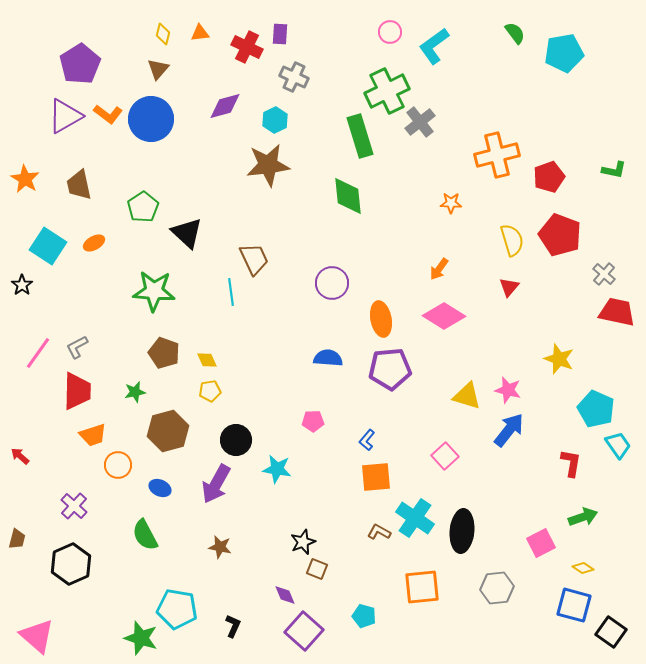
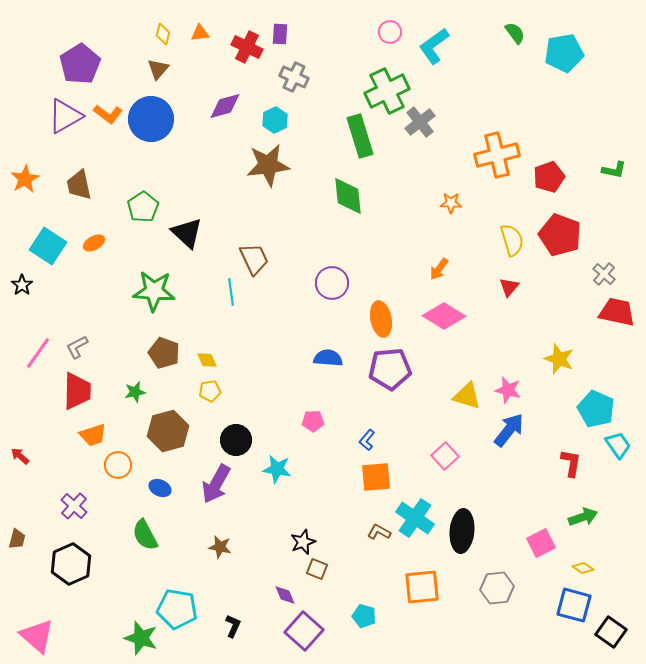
orange star at (25, 179): rotated 12 degrees clockwise
